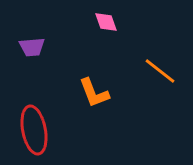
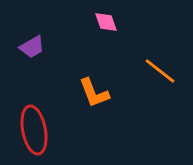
purple trapezoid: rotated 24 degrees counterclockwise
